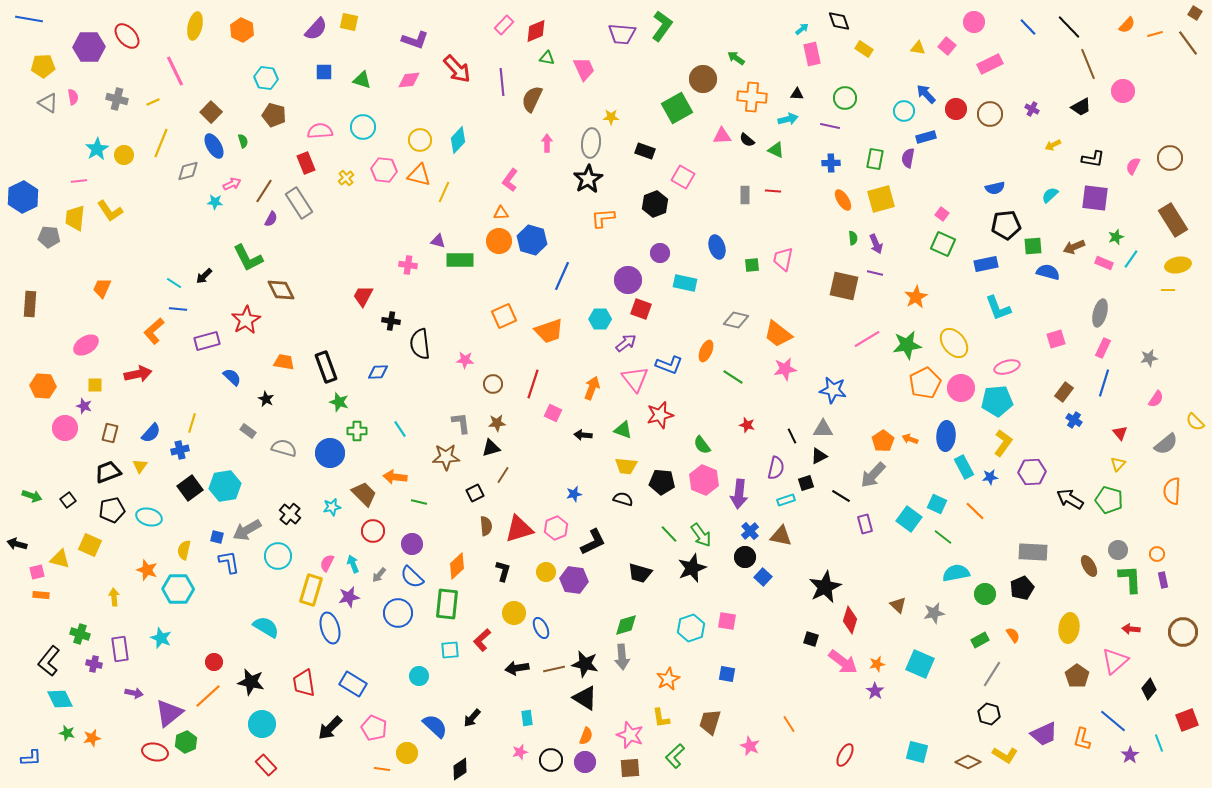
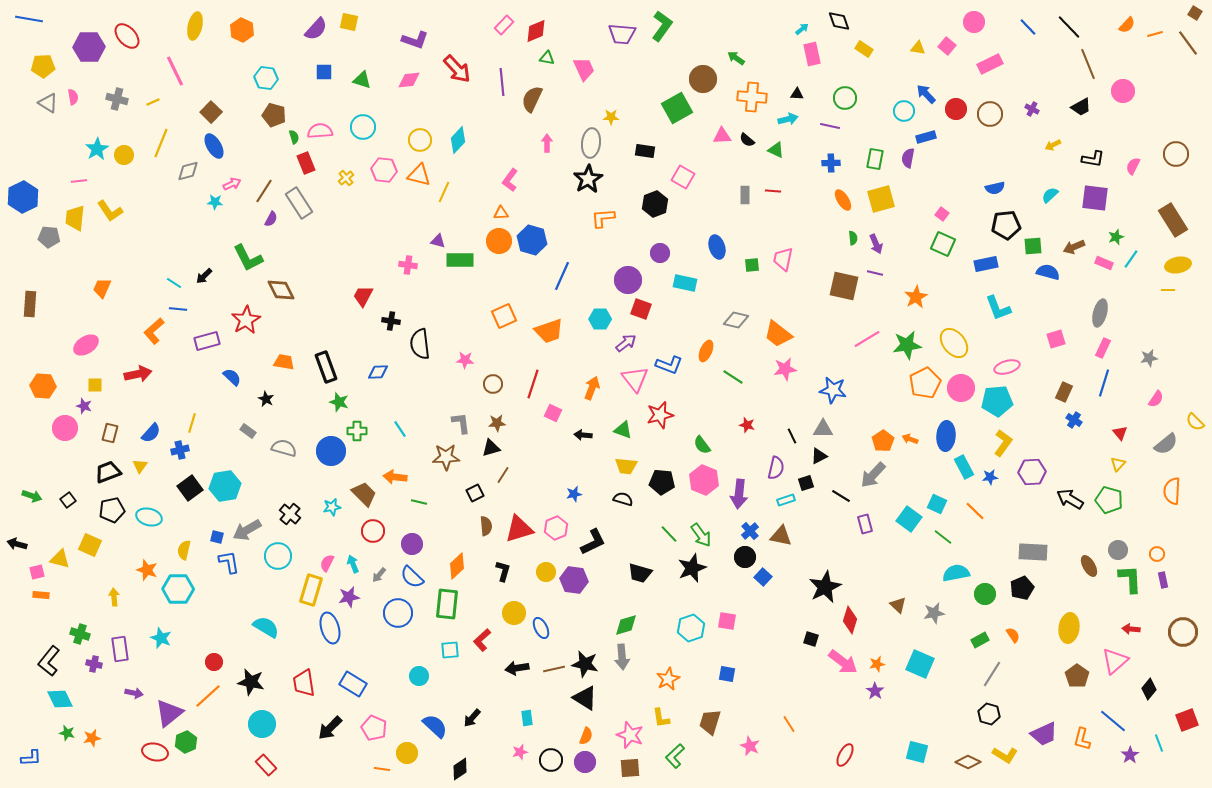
green semicircle at (243, 141): moved 51 px right, 4 px up
black rectangle at (645, 151): rotated 12 degrees counterclockwise
brown circle at (1170, 158): moved 6 px right, 4 px up
brown rectangle at (1064, 392): rotated 12 degrees counterclockwise
blue circle at (330, 453): moved 1 px right, 2 px up
